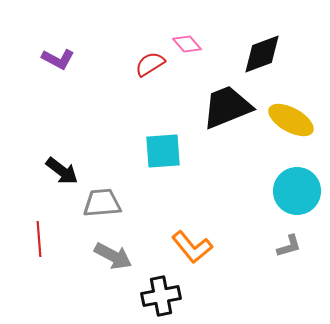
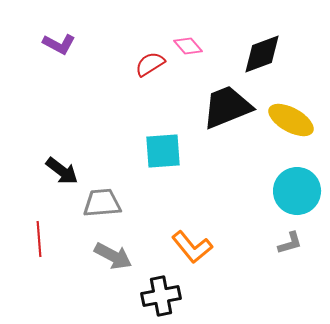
pink diamond: moved 1 px right, 2 px down
purple L-shape: moved 1 px right, 15 px up
gray L-shape: moved 1 px right, 3 px up
